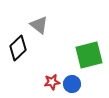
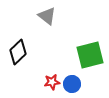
gray triangle: moved 8 px right, 9 px up
black diamond: moved 4 px down
green square: moved 1 px right
